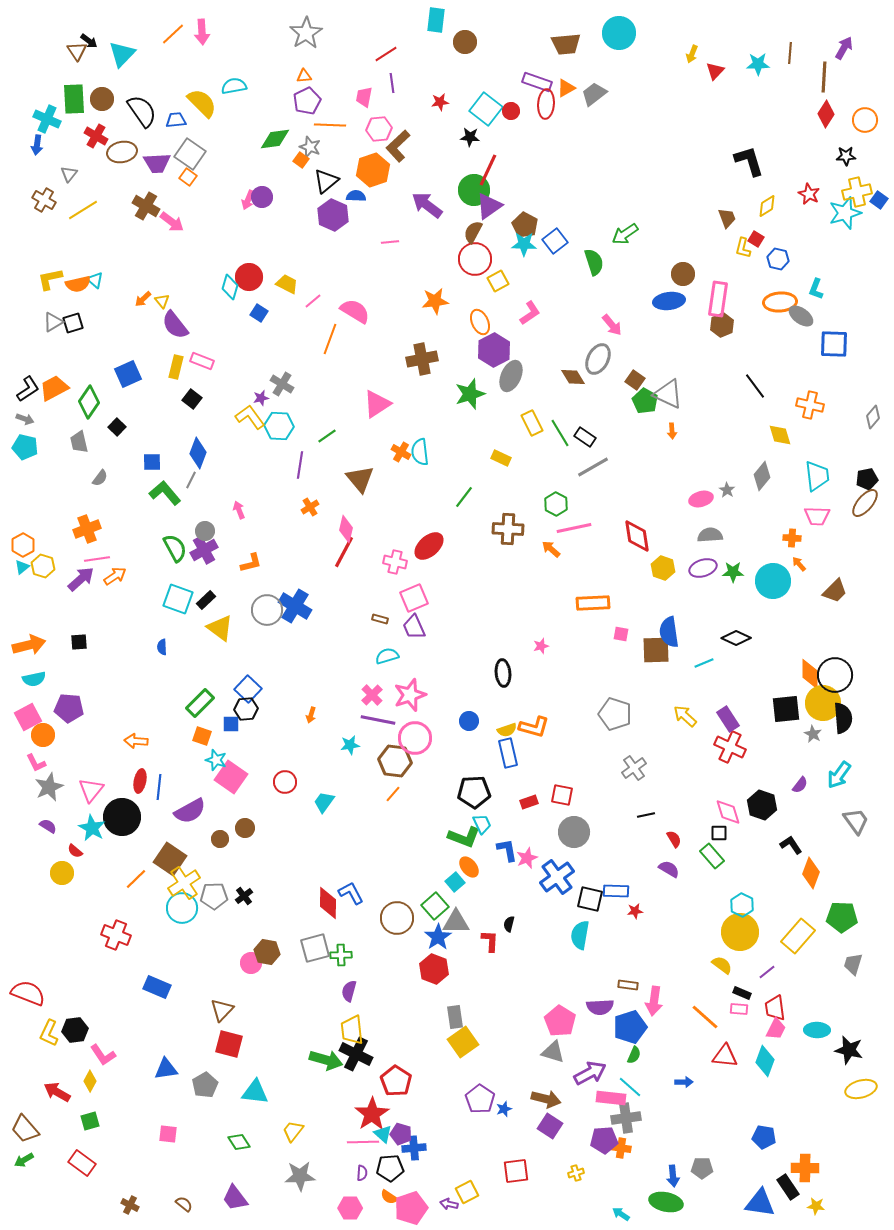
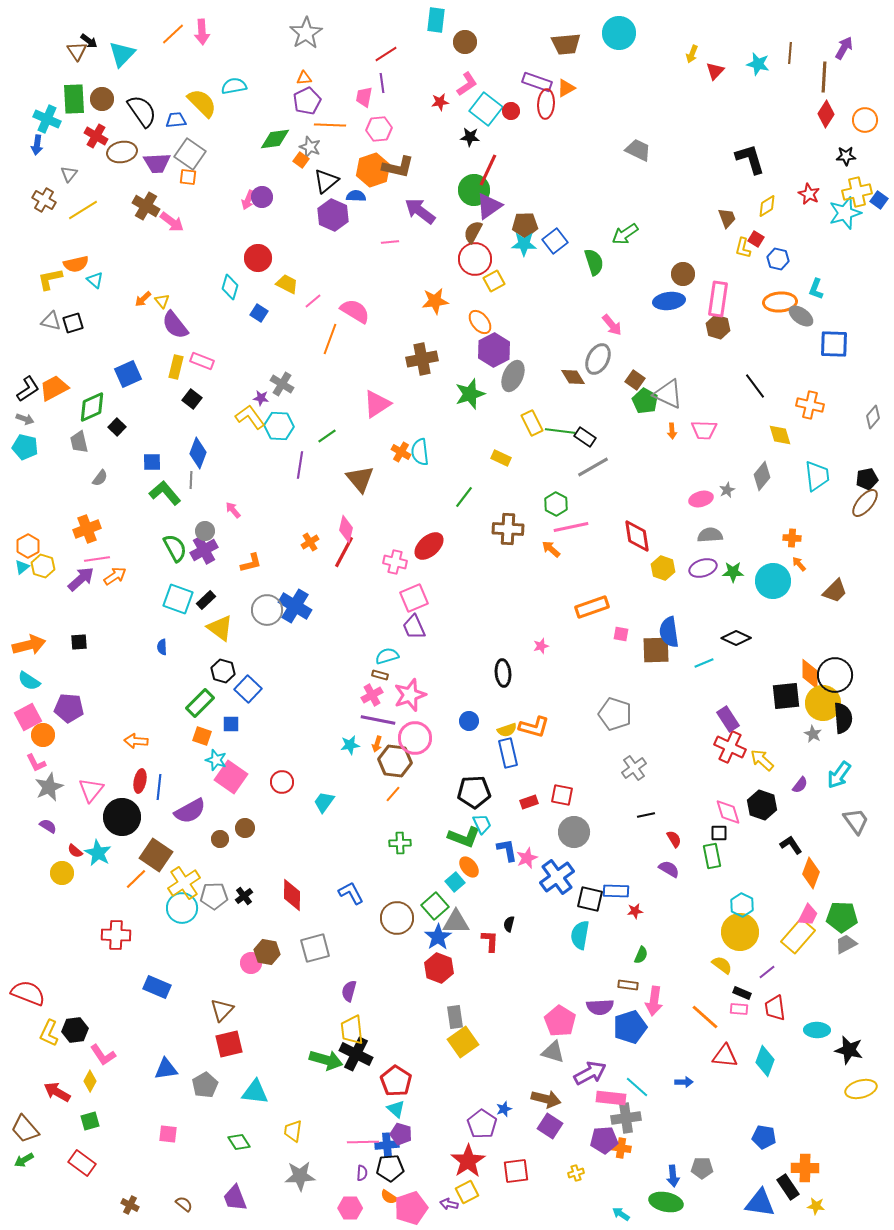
cyan star at (758, 64): rotated 15 degrees clockwise
orange triangle at (304, 76): moved 2 px down
purple line at (392, 83): moved 10 px left
gray trapezoid at (594, 94): moved 44 px right, 56 px down; rotated 64 degrees clockwise
brown L-shape at (398, 146): moved 21 px down; rotated 124 degrees counterclockwise
black L-shape at (749, 161): moved 1 px right, 2 px up
orange square at (188, 177): rotated 30 degrees counterclockwise
purple arrow at (427, 205): moved 7 px left, 6 px down
brown pentagon at (525, 225): rotated 30 degrees counterclockwise
red circle at (249, 277): moved 9 px right, 19 px up
yellow square at (498, 281): moved 4 px left
orange semicircle at (78, 284): moved 2 px left, 20 px up
pink L-shape at (530, 313): moved 63 px left, 229 px up
gray triangle at (53, 322): moved 2 px left, 1 px up; rotated 45 degrees clockwise
orange ellipse at (480, 322): rotated 15 degrees counterclockwise
brown hexagon at (722, 325): moved 4 px left, 2 px down; rotated 20 degrees counterclockwise
gray ellipse at (511, 376): moved 2 px right
purple star at (261, 398): rotated 21 degrees clockwise
green diamond at (89, 402): moved 3 px right, 5 px down; rotated 32 degrees clockwise
green line at (560, 433): moved 2 px up; rotated 52 degrees counterclockwise
gray line at (191, 480): rotated 24 degrees counterclockwise
gray star at (727, 490): rotated 14 degrees clockwise
orange cross at (310, 507): moved 35 px down
pink arrow at (239, 510): moved 6 px left; rotated 18 degrees counterclockwise
pink trapezoid at (817, 516): moved 113 px left, 86 px up
pink line at (574, 528): moved 3 px left, 1 px up
orange hexagon at (23, 545): moved 5 px right, 1 px down
orange rectangle at (593, 603): moved 1 px left, 4 px down; rotated 16 degrees counterclockwise
brown rectangle at (380, 619): moved 56 px down
cyan semicircle at (34, 679): moved 5 px left, 2 px down; rotated 45 degrees clockwise
pink cross at (372, 695): rotated 15 degrees clockwise
black hexagon at (246, 709): moved 23 px left, 38 px up; rotated 20 degrees clockwise
black square at (786, 709): moved 13 px up
orange arrow at (311, 715): moved 66 px right, 29 px down
yellow arrow at (685, 716): moved 77 px right, 44 px down
red circle at (285, 782): moved 3 px left
cyan star at (92, 828): moved 6 px right, 25 px down
green rectangle at (712, 856): rotated 30 degrees clockwise
brown square at (170, 859): moved 14 px left, 4 px up
red diamond at (328, 903): moved 36 px left, 8 px up
red cross at (116, 935): rotated 20 degrees counterclockwise
green cross at (341, 955): moved 59 px right, 112 px up
gray trapezoid at (853, 964): moved 7 px left, 20 px up; rotated 45 degrees clockwise
red hexagon at (434, 969): moved 5 px right, 1 px up
pink trapezoid at (776, 1029): moved 32 px right, 114 px up
red square at (229, 1044): rotated 28 degrees counterclockwise
green semicircle at (634, 1055): moved 7 px right, 100 px up
cyan line at (630, 1087): moved 7 px right
purple pentagon at (480, 1099): moved 2 px right, 25 px down
red star at (372, 1114): moved 96 px right, 47 px down
yellow trapezoid at (293, 1131): rotated 30 degrees counterclockwise
cyan triangle at (383, 1134): moved 13 px right, 25 px up
blue cross at (414, 1148): moved 27 px left, 3 px up
purple trapezoid at (235, 1198): rotated 16 degrees clockwise
